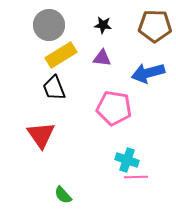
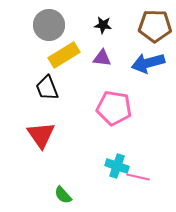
yellow rectangle: moved 3 px right
blue arrow: moved 10 px up
black trapezoid: moved 7 px left
cyan cross: moved 10 px left, 6 px down
pink line: moved 2 px right; rotated 15 degrees clockwise
